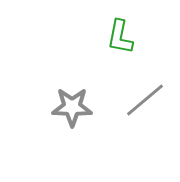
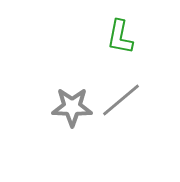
gray line: moved 24 px left
